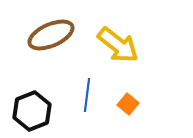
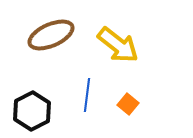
black hexagon: rotated 6 degrees counterclockwise
